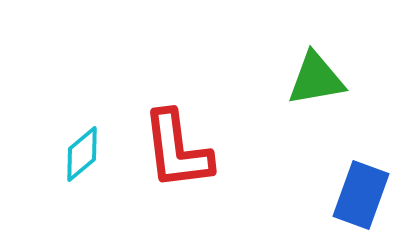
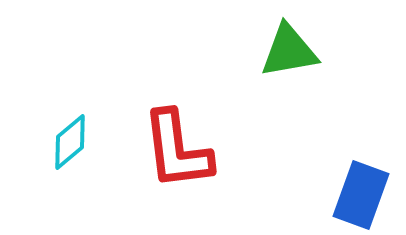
green triangle: moved 27 px left, 28 px up
cyan diamond: moved 12 px left, 12 px up
